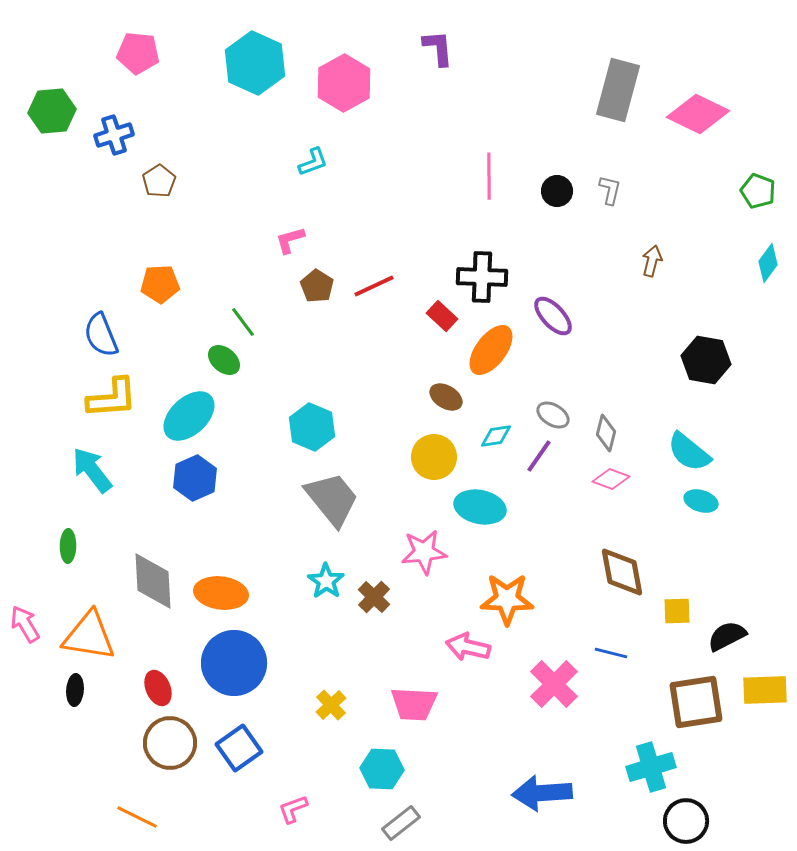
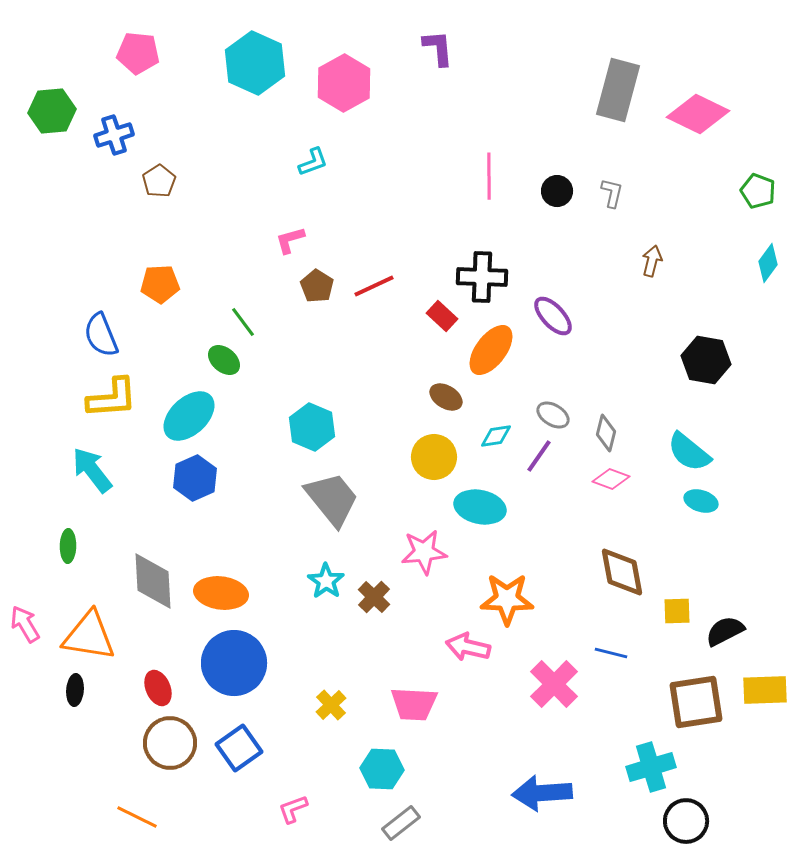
gray L-shape at (610, 190): moved 2 px right, 3 px down
black semicircle at (727, 636): moved 2 px left, 5 px up
